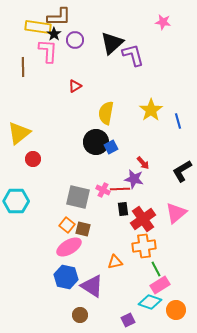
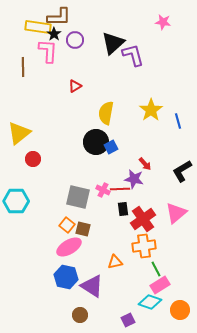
black triangle: moved 1 px right
red arrow: moved 2 px right, 1 px down
orange circle: moved 4 px right
